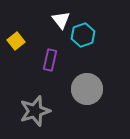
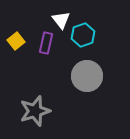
purple rectangle: moved 4 px left, 17 px up
gray circle: moved 13 px up
